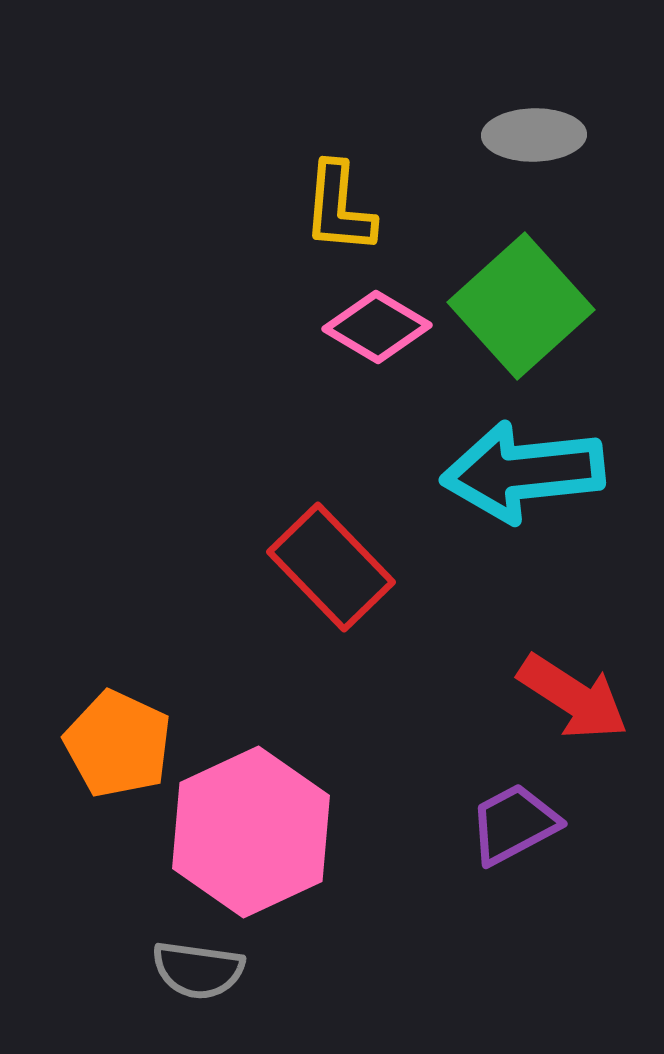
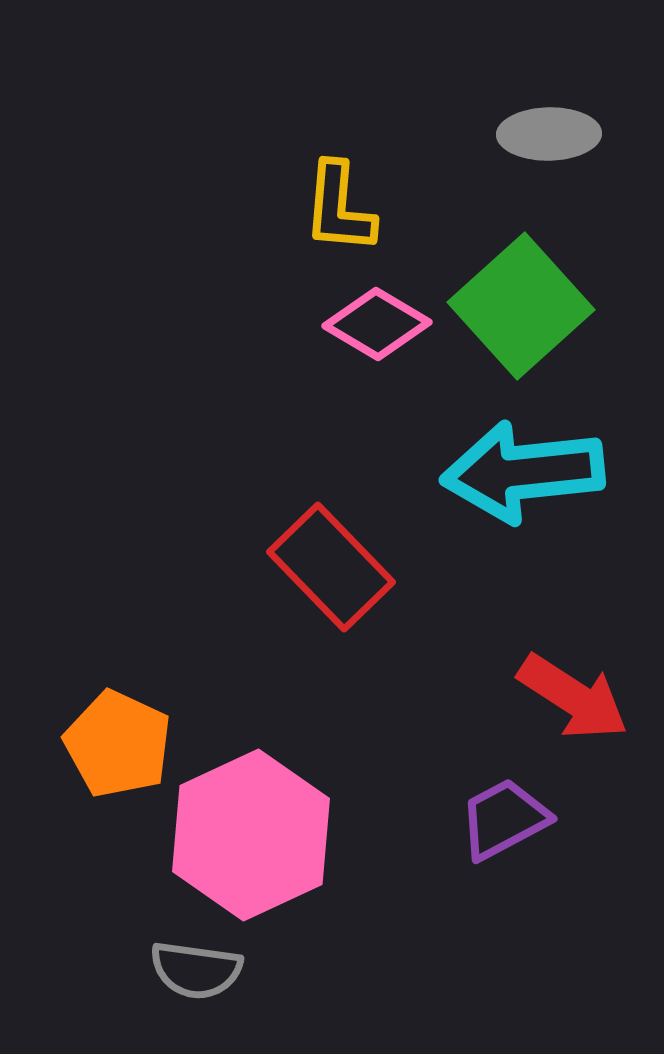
gray ellipse: moved 15 px right, 1 px up
pink diamond: moved 3 px up
purple trapezoid: moved 10 px left, 5 px up
pink hexagon: moved 3 px down
gray semicircle: moved 2 px left
